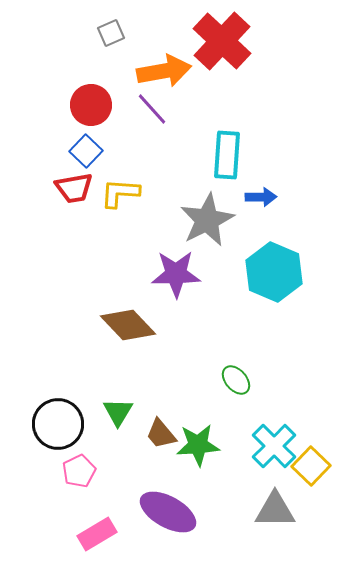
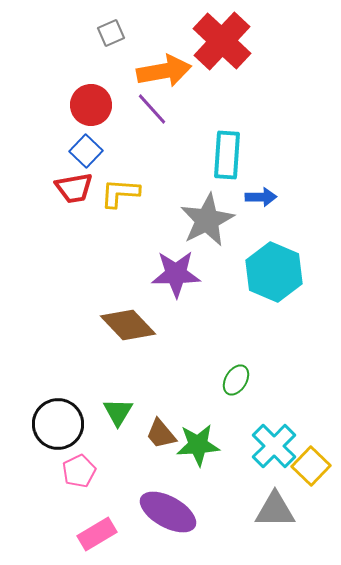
green ellipse: rotated 72 degrees clockwise
